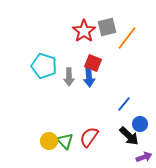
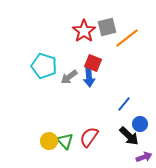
orange line: rotated 15 degrees clockwise
gray arrow: rotated 54 degrees clockwise
